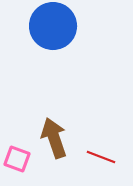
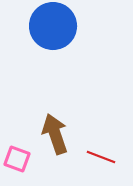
brown arrow: moved 1 px right, 4 px up
